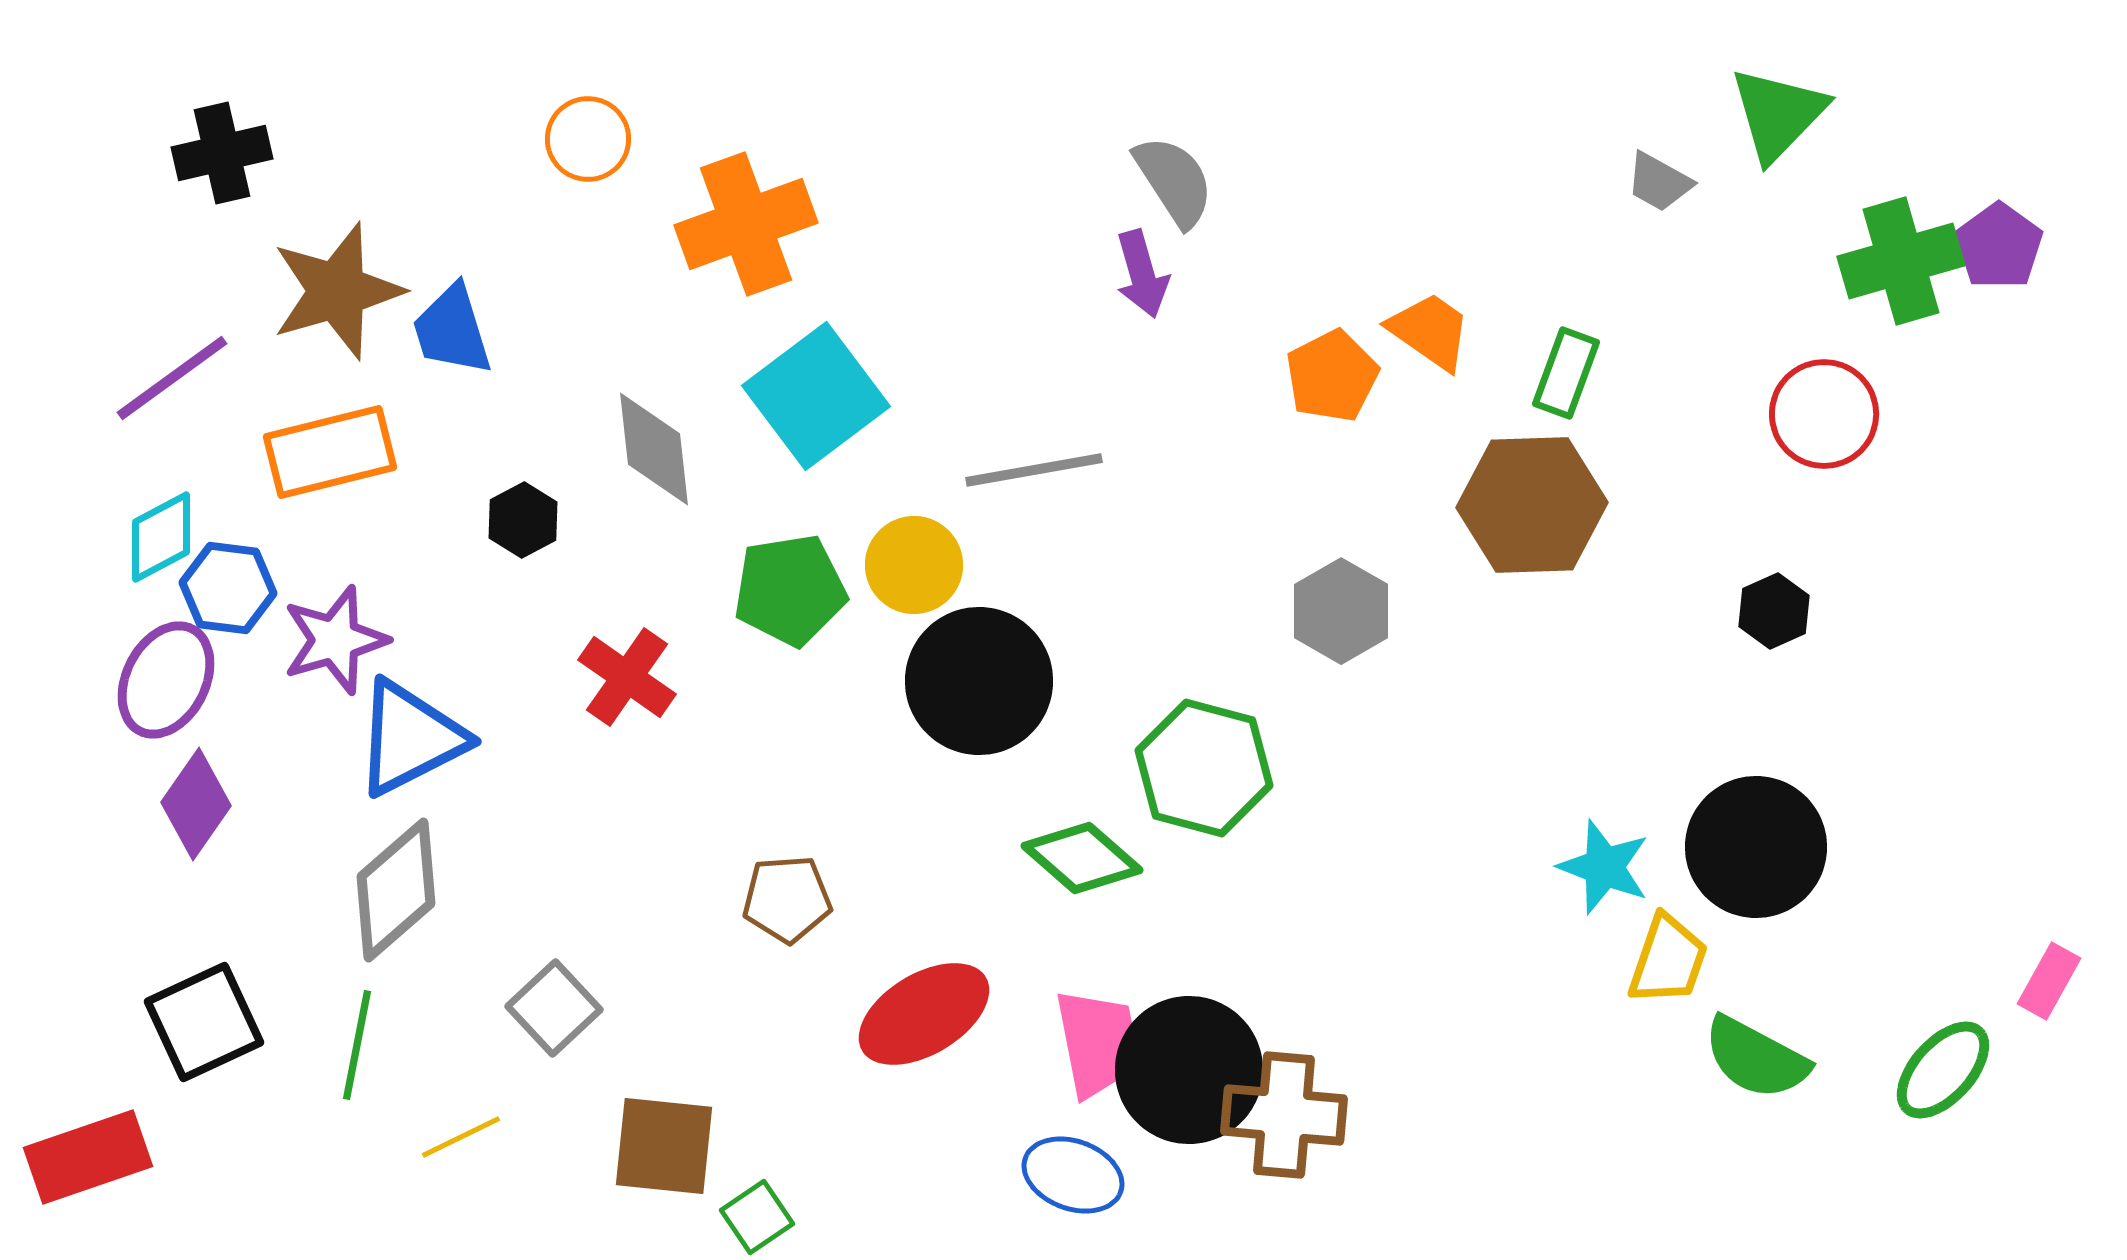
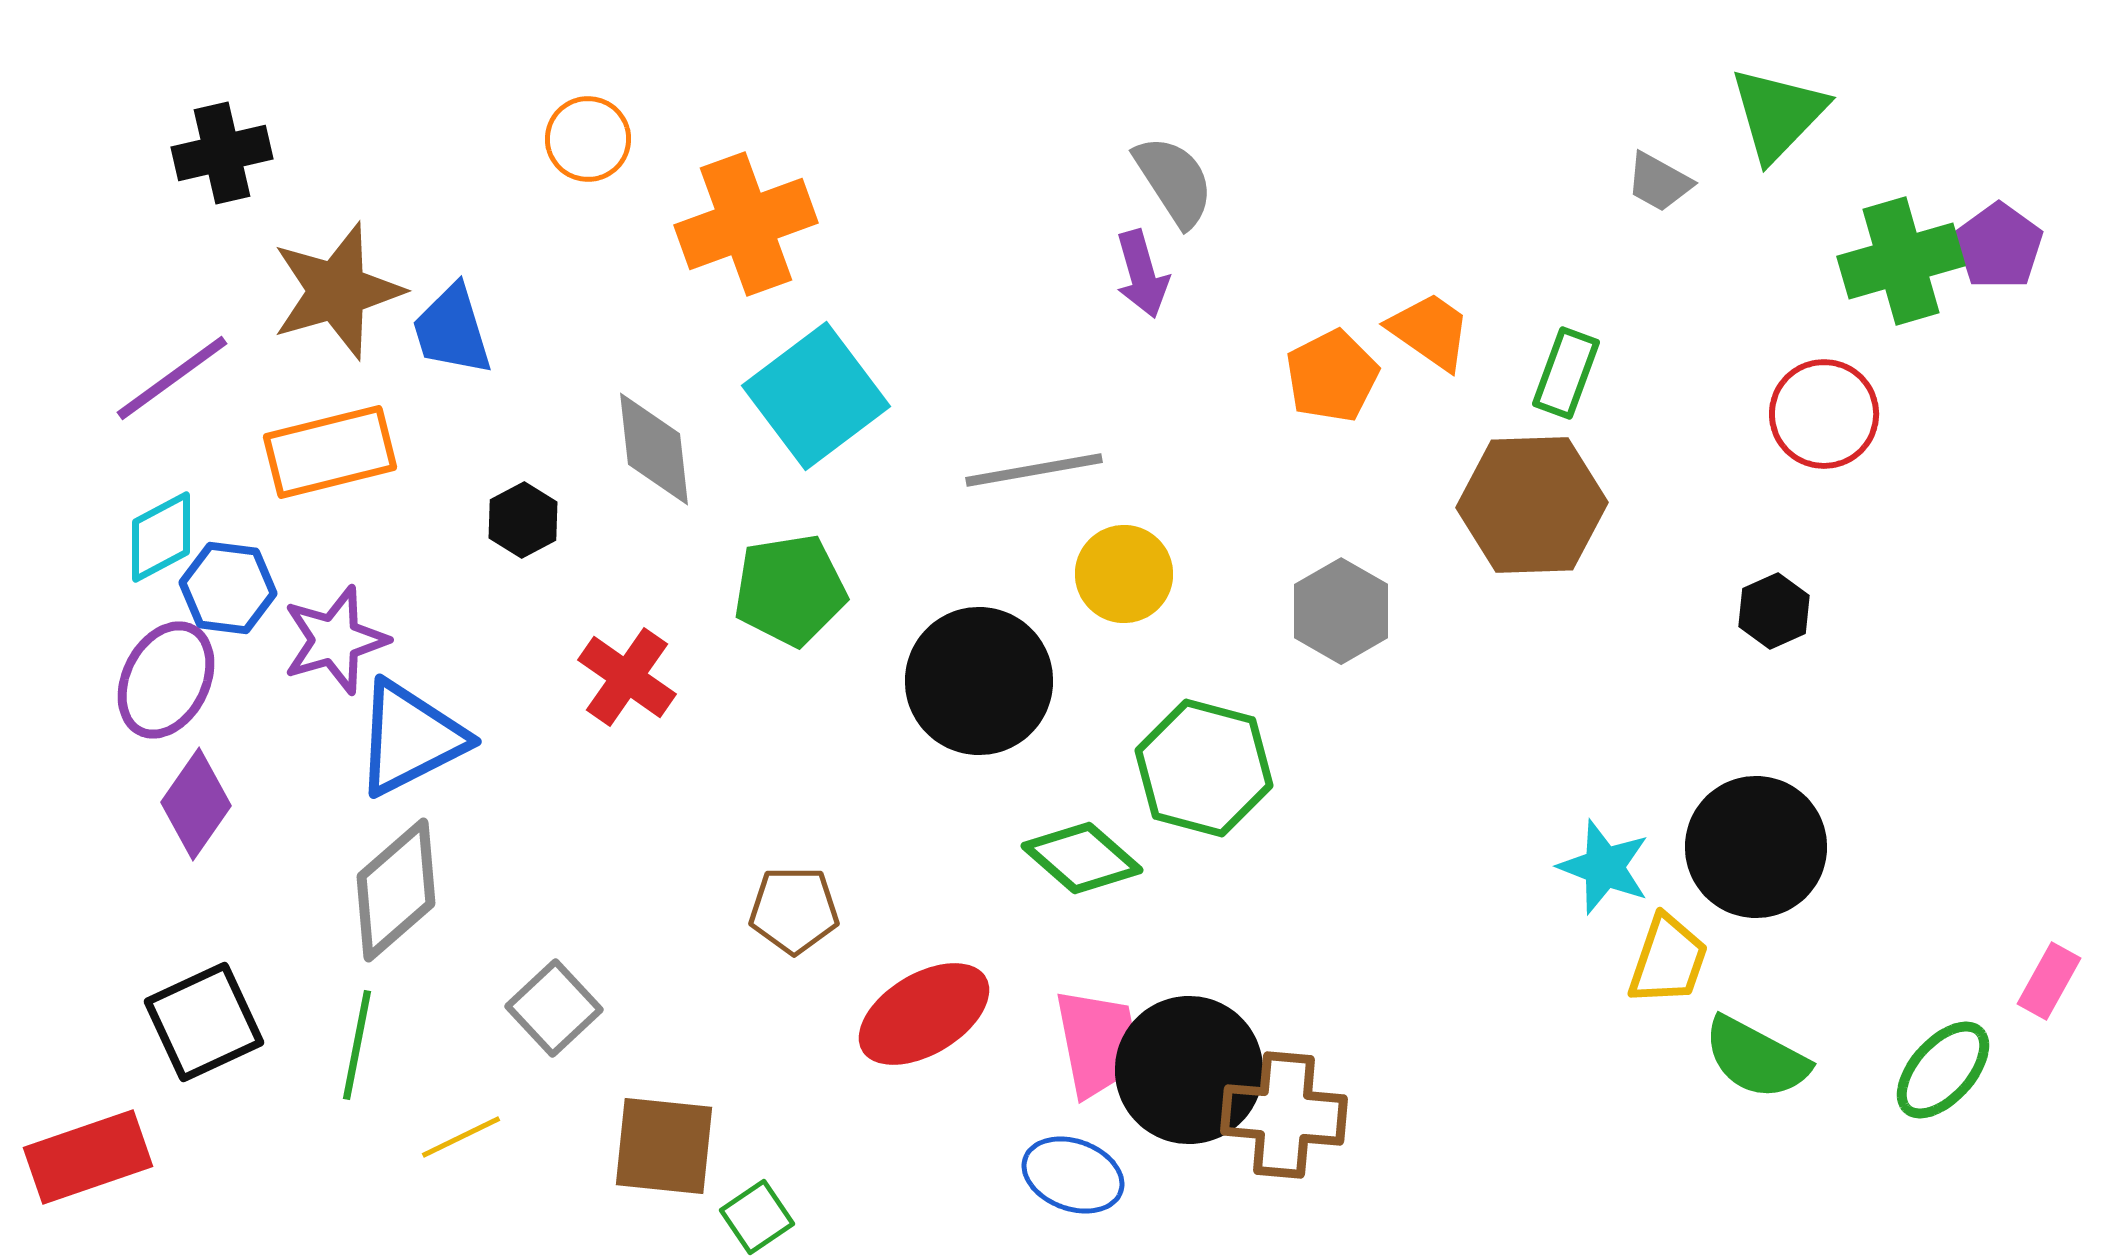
yellow circle at (914, 565): moved 210 px right, 9 px down
brown pentagon at (787, 899): moved 7 px right, 11 px down; rotated 4 degrees clockwise
